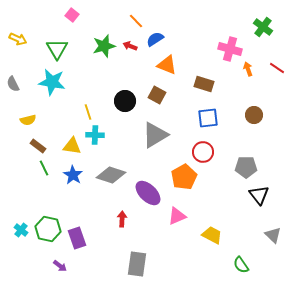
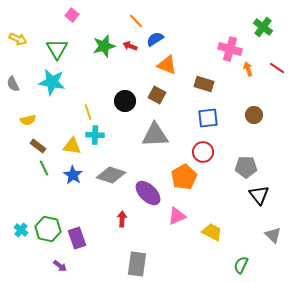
gray triangle at (155, 135): rotated 28 degrees clockwise
yellow trapezoid at (212, 235): moved 3 px up
green semicircle at (241, 265): rotated 60 degrees clockwise
